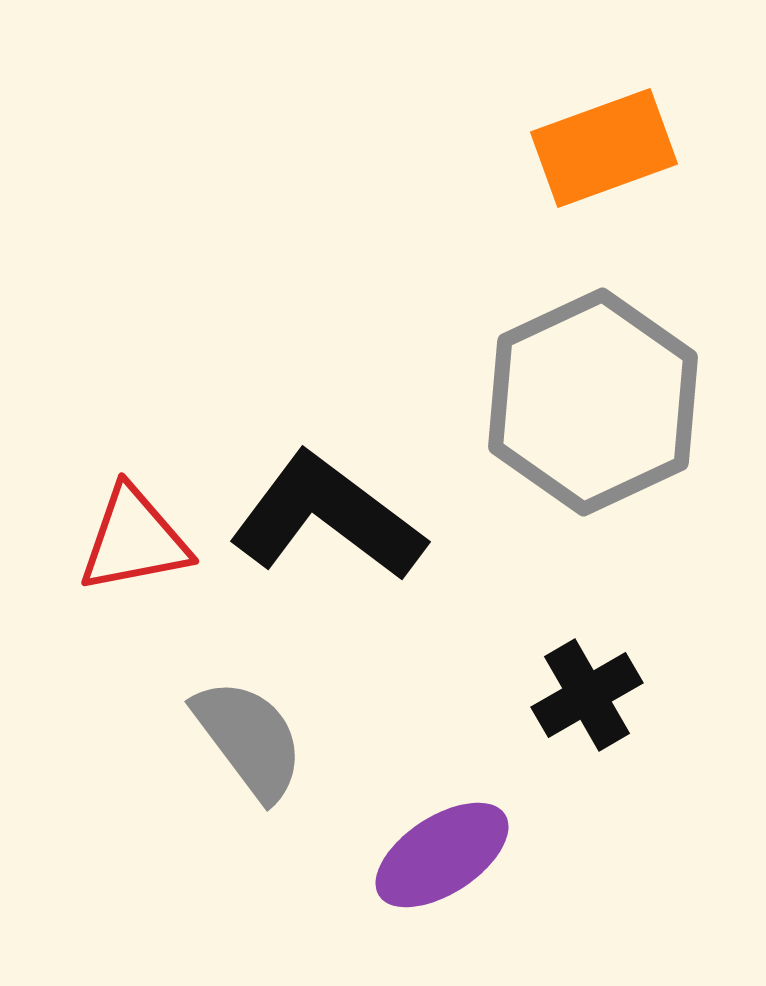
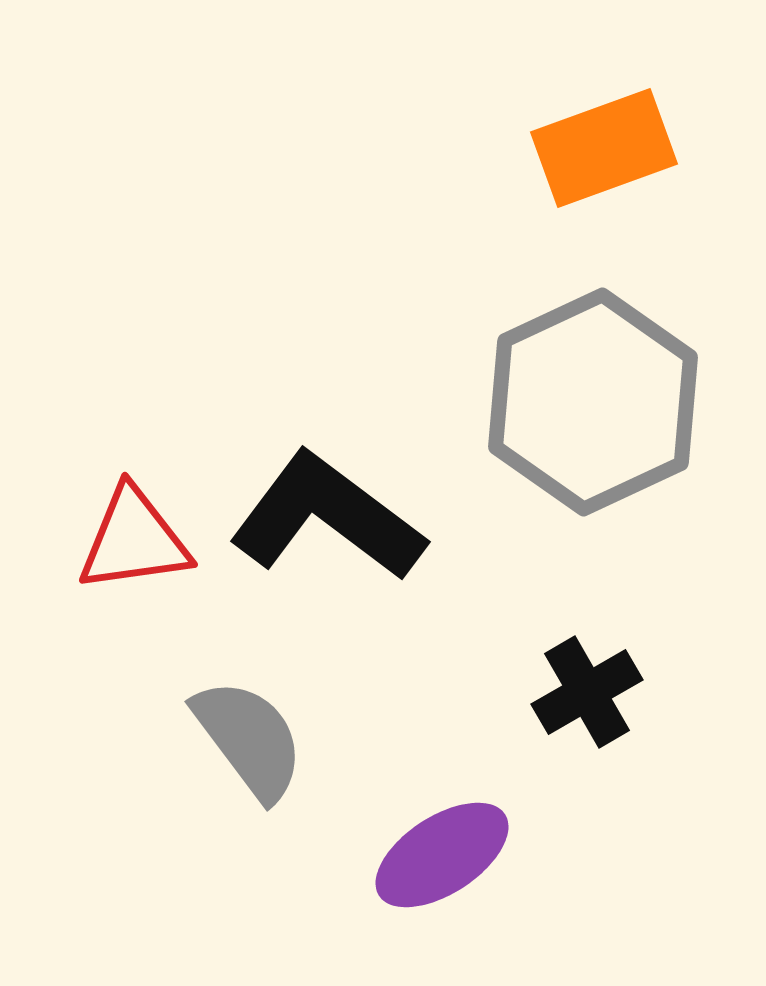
red triangle: rotated 3 degrees clockwise
black cross: moved 3 px up
